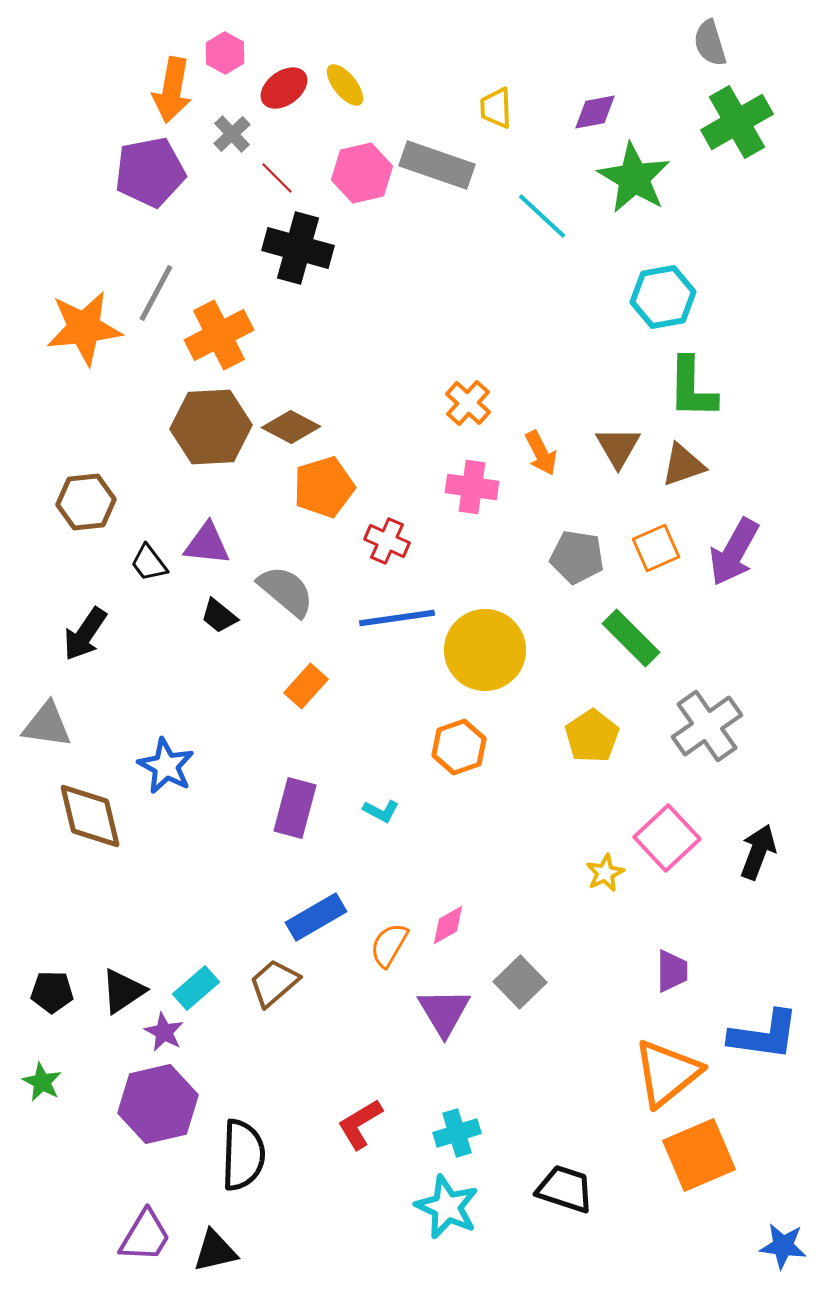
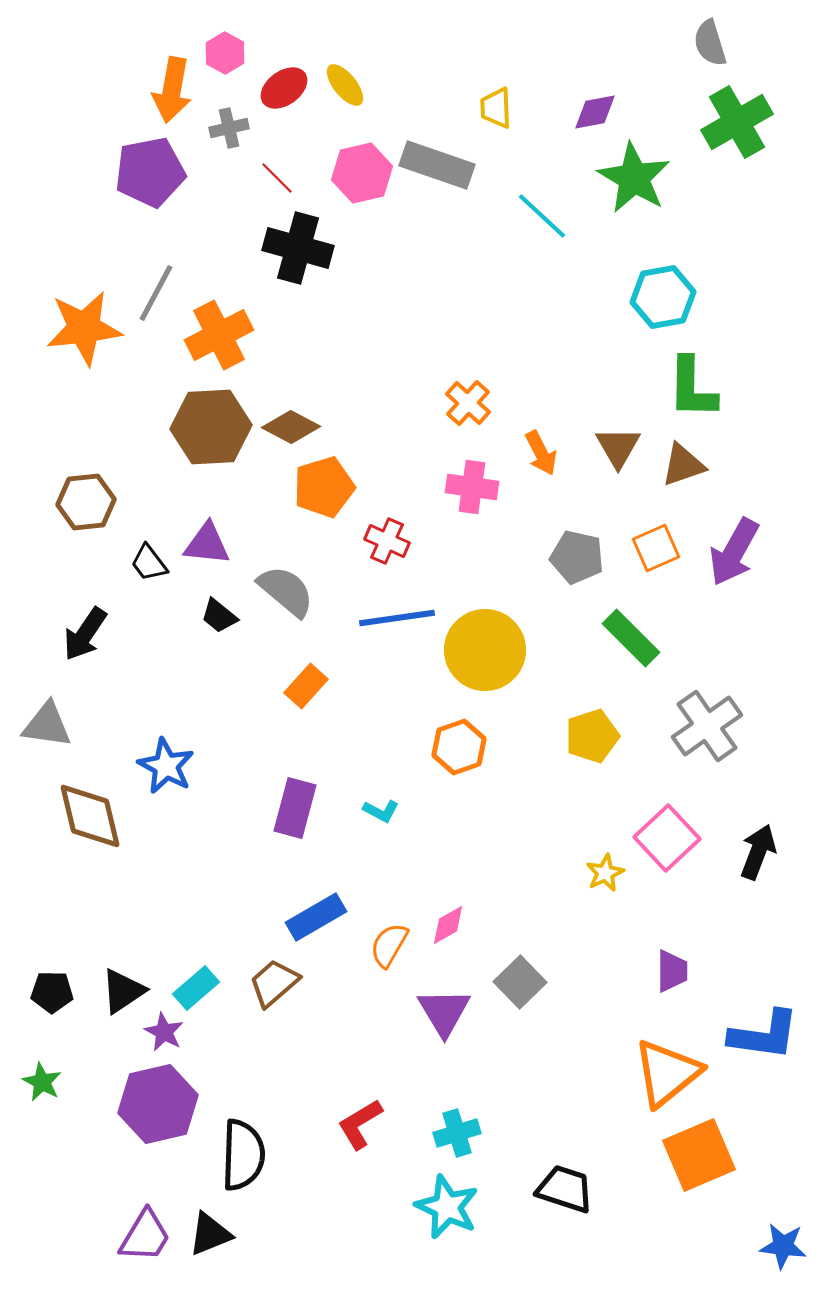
gray cross at (232, 134): moved 3 px left, 6 px up; rotated 30 degrees clockwise
gray pentagon at (577, 557): rotated 4 degrees clockwise
yellow pentagon at (592, 736): rotated 16 degrees clockwise
black triangle at (215, 1251): moved 5 px left, 17 px up; rotated 9 degrees counterclockwise
